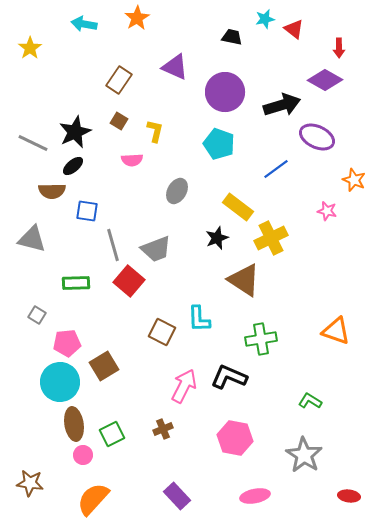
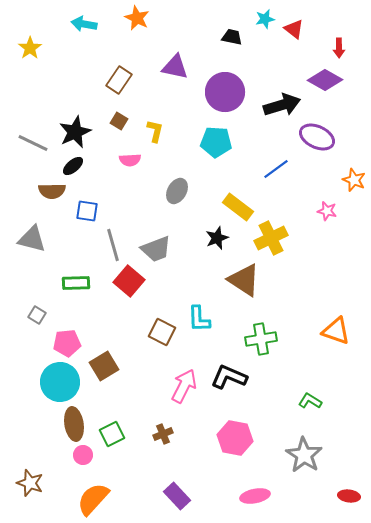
orange star at (137, 18): rotated 15 degrees counterclockwise
purple triangle at (175, 67): rotated 12 degrees counterclockwise
cyan pentagon at (219, 144): moved 3 px left, 2 px up; rotated 16 degrees counterclockwise
pink semicircle at (132, 160): moved 2 px left
brown cross at (163, 429): moved 5 px down
brown star at (30, 483): rotated 12 degrees clockwise
